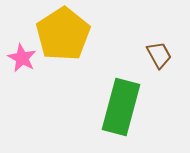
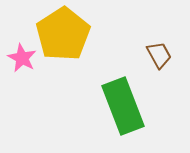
green rectangle: moved 2 px right, 1 px up; rotated 36 degrees counterclockwise
